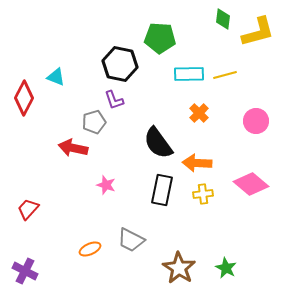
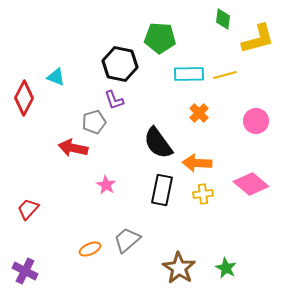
yellow L-shape: moved 7 px down
pink star: rotated 12 degrees clockwise
gray trapezoid: moved 4 px left; rotated 112 degrees clockwise
